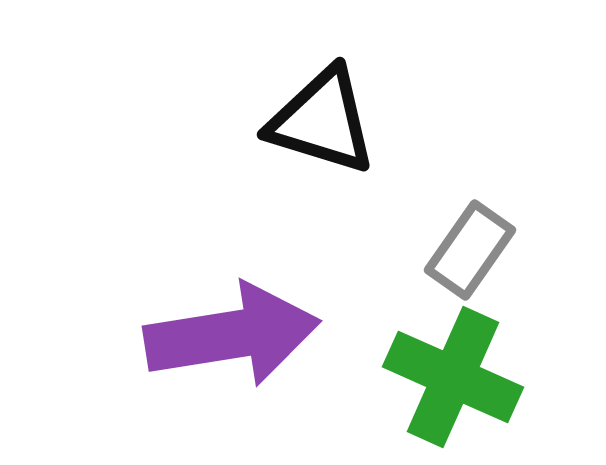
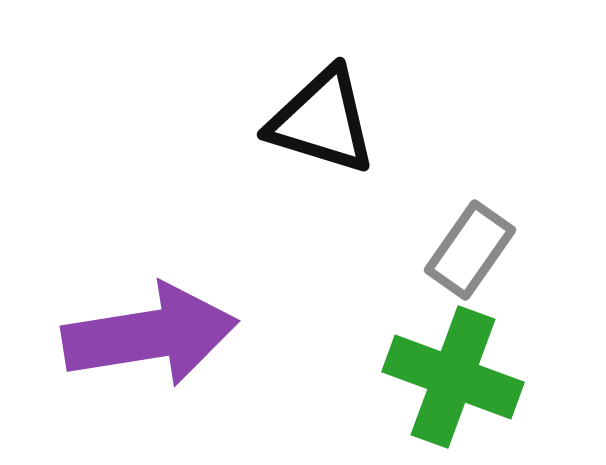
purple arrow: moved 82 px left
green cross: rotated 4 degrees counterclockwise
